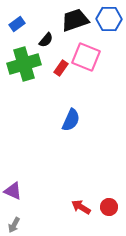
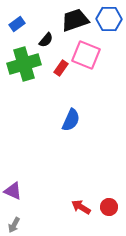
pink square: moved 2 px up
